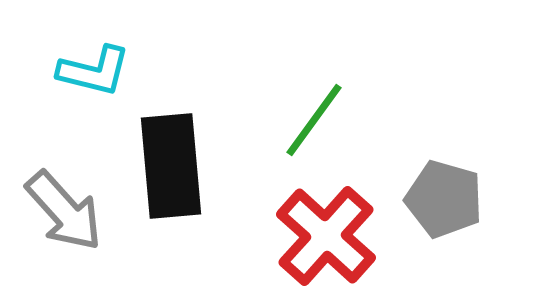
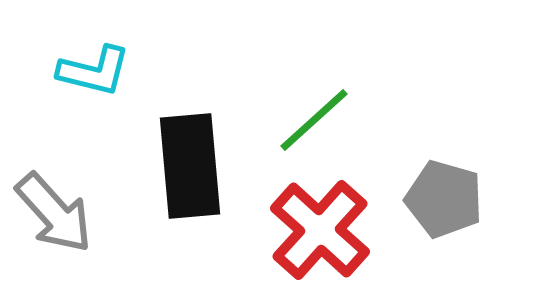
green line: rotated 12 degrees clockwise
black rectangle: moved 19 px right
gray arrow: moved 10 px left, 2 px down
red cross: moved 6 px left, 6 px up
